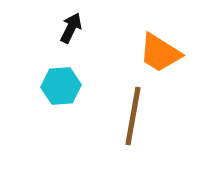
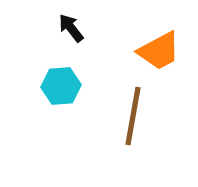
black arrow: rotated 64 degrees counterclockwise
orange trapezoid: moved 1 px left, 2 px up; rotated 60 degrees counterclockwise
